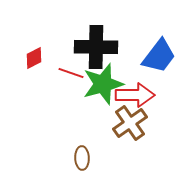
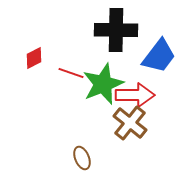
black cross: moved 20 px right, 17 px up
green star: rotated 6 degrees counterclockwise
brown cross: rotated 16 degrees counterclockwise
brown ellipse: rotated 20 degrees counterclockwise
